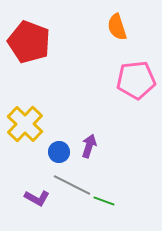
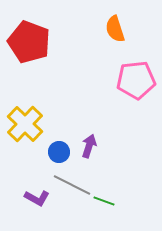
orange semicircle: moved 2 px left, 2 px down
